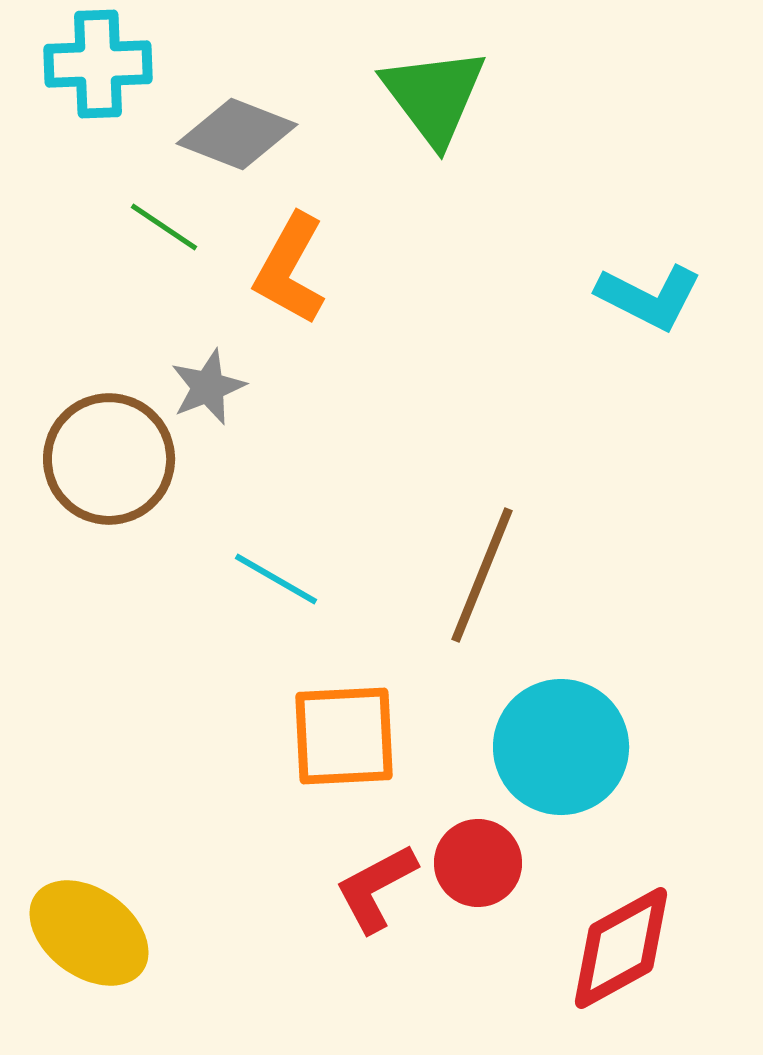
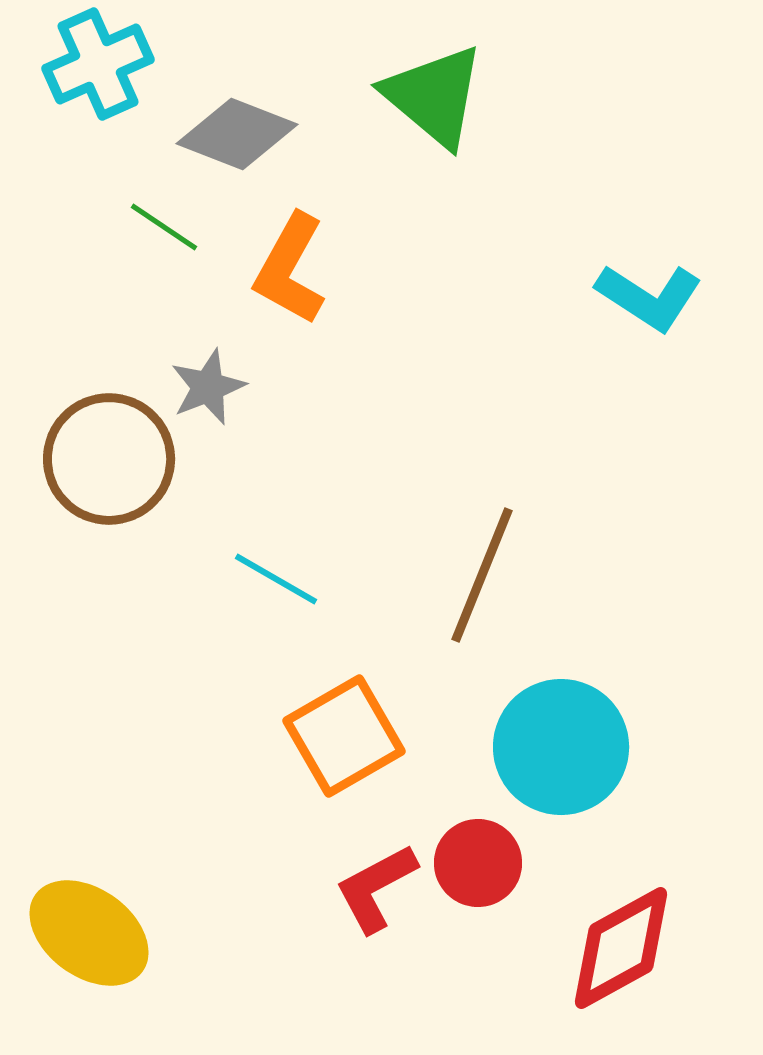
cyan cross: rotated 22 degrees counterclockwise
green triangle: rotated 13 degrees counterclockwise
cyan L-shape: rotated 6 degrees clockwise
orange square: rotated 27 degrees counterclockwise
